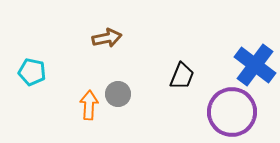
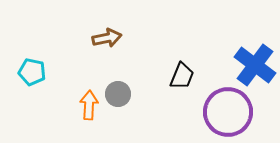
purple circle: moved 4 px left
